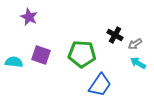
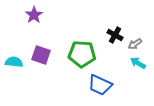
purple star: moved 5 px right, 2 px up; rotated 12 degrees clockwise
blue trapezoid: rotated 80 degrees clockwise
